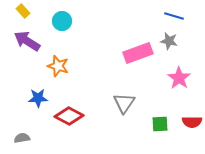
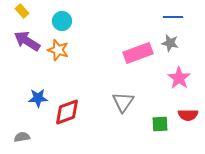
yellow rectangle: moved 1 px left
blue line: moved 1 px left, 1 px down; rotated 18 degrees counterclockwise
gray star: moved 1 px right, 2 px down
orange star: moved 16 px up
gray triangle: moved 1 px left, 1 px up
red diamond: moved 2 px left, 4 px up; rotated 48 degrees counterclockwise
red semicircle: moved 4 px left, 7 px up
gray semicircle: moved 1 px up
